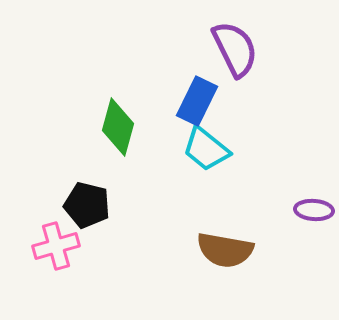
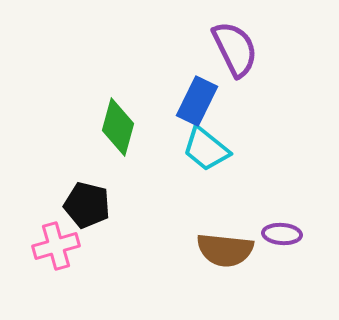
purple ellipse: moved 32 px left, 24 px down
brown semicircle: rotated 4 degrees counterclockwise
